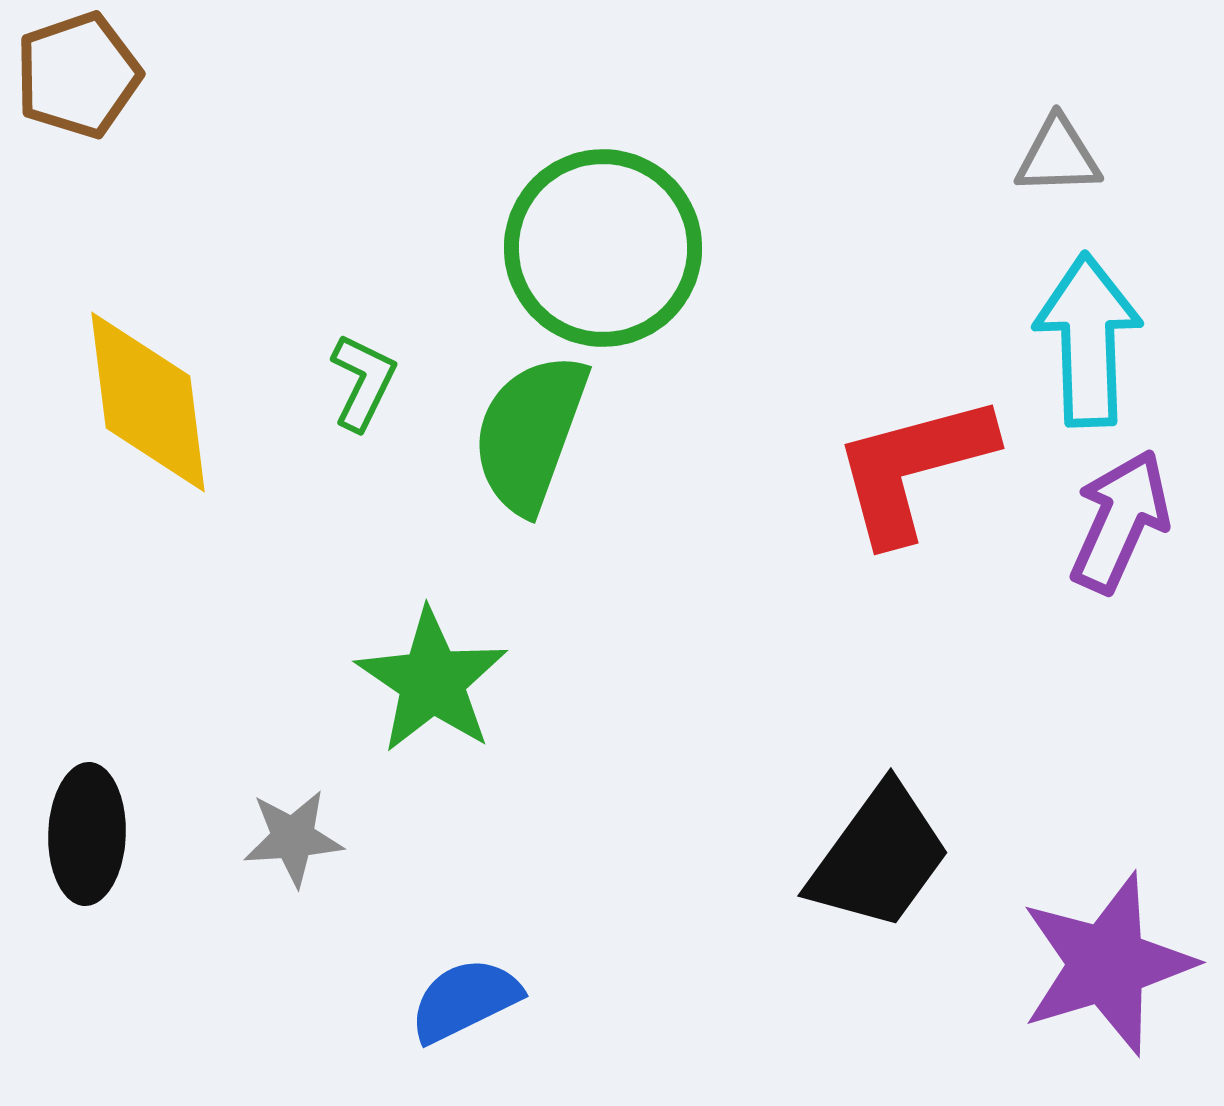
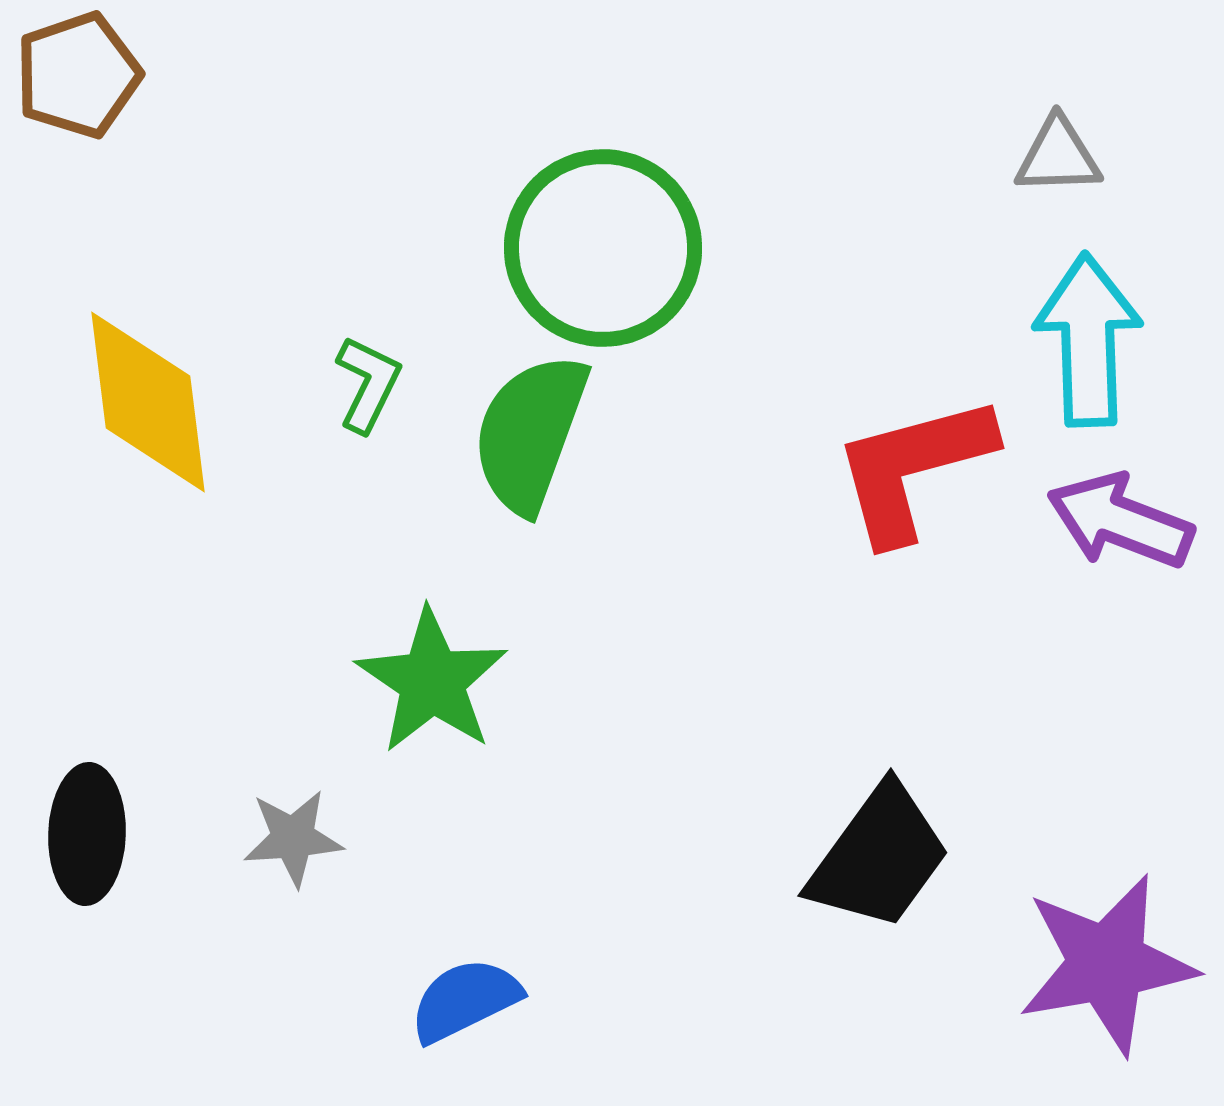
green L-shape: moved 5 px right, 2 px down
purple arrow: rotated 93 degrees counterclockwise
purple star: rotated 7 degrees clockwise
